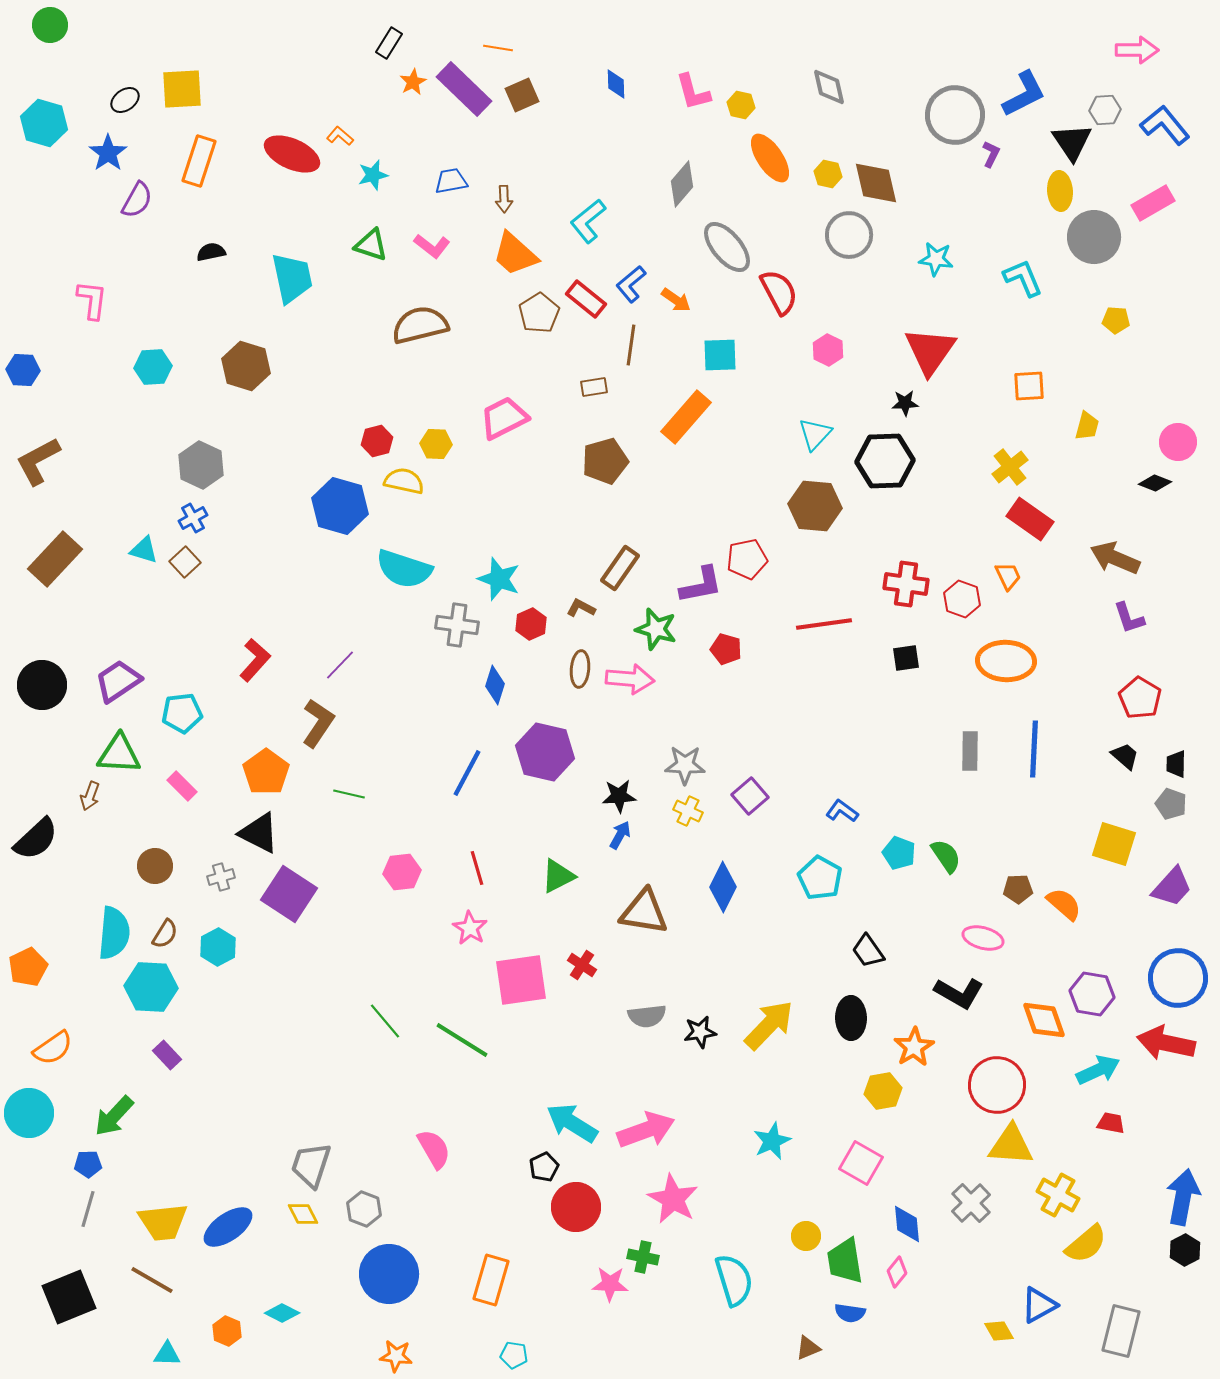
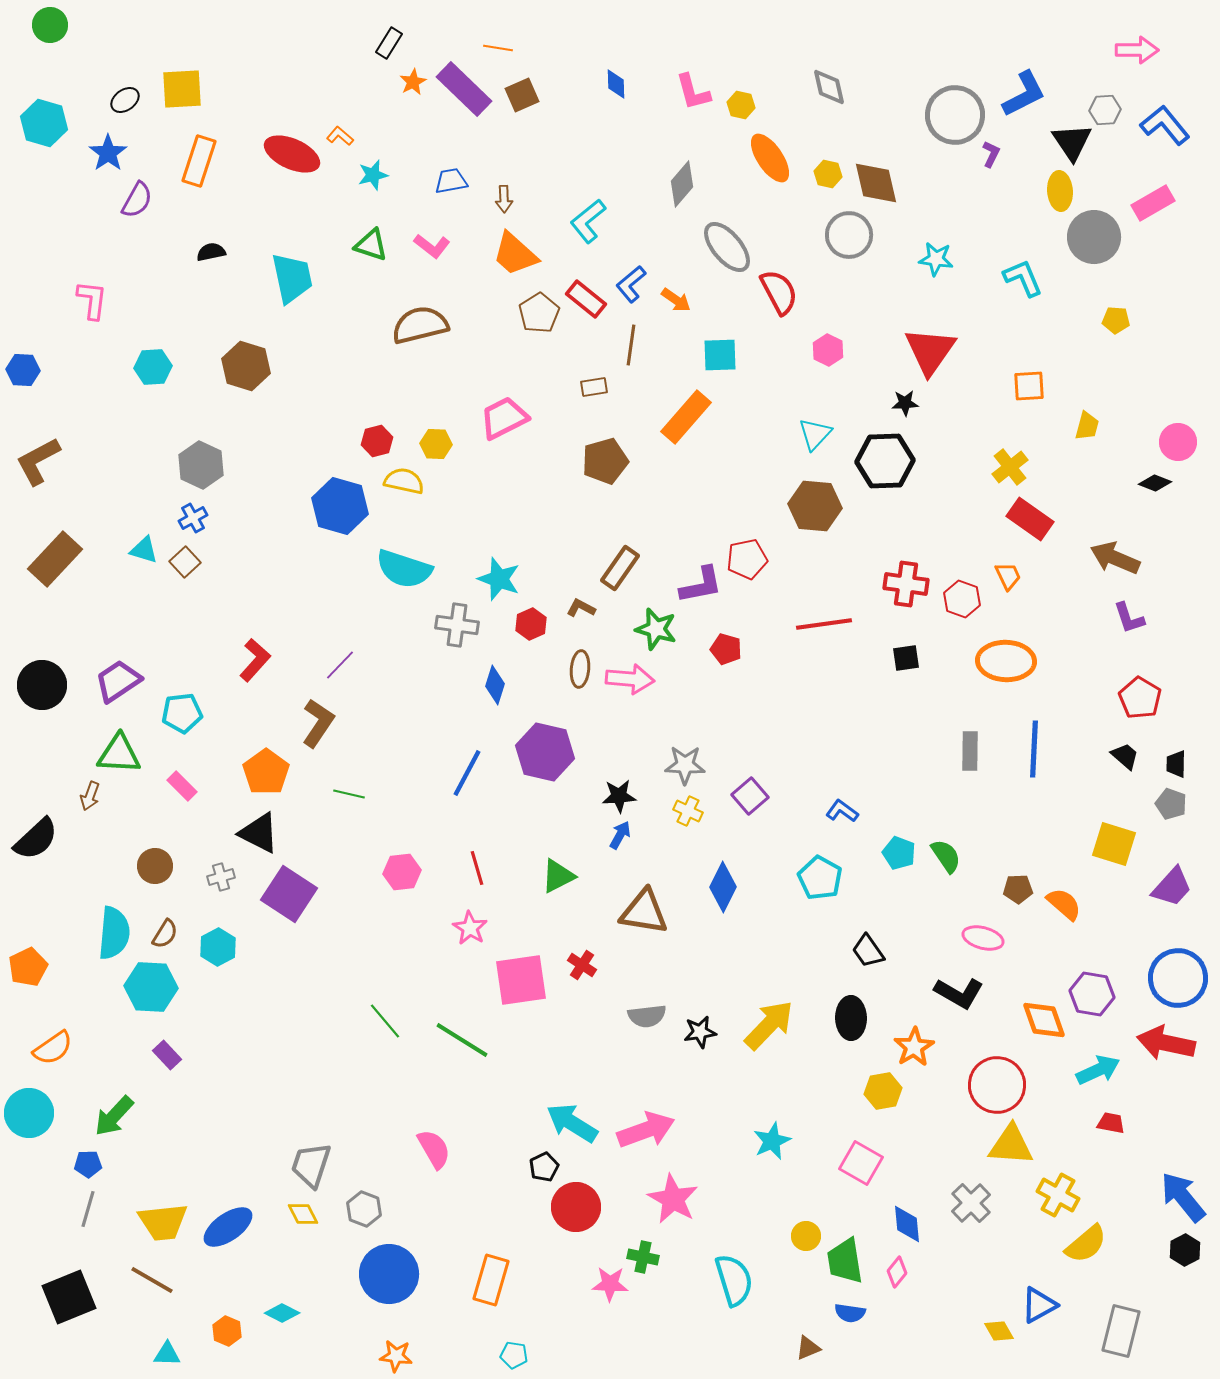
blue arrow at (1183, 1197): rotated 50 degrees counterclockwise
